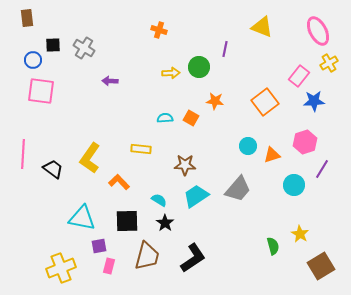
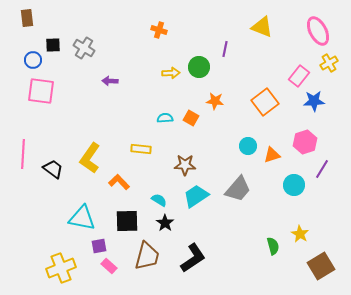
pink rectangle at (109, 266): rotated 63 degrees counterclockwise
